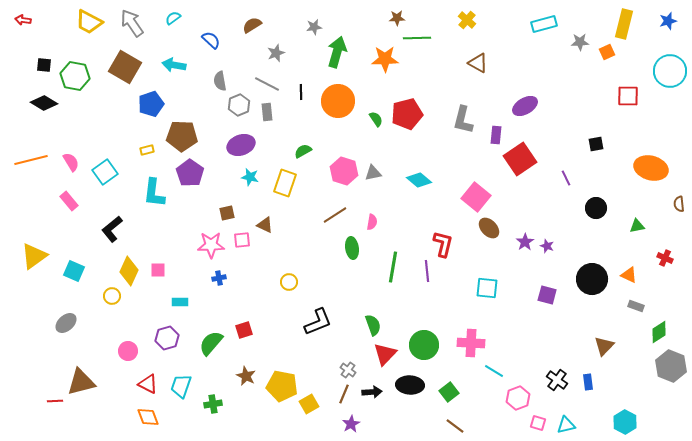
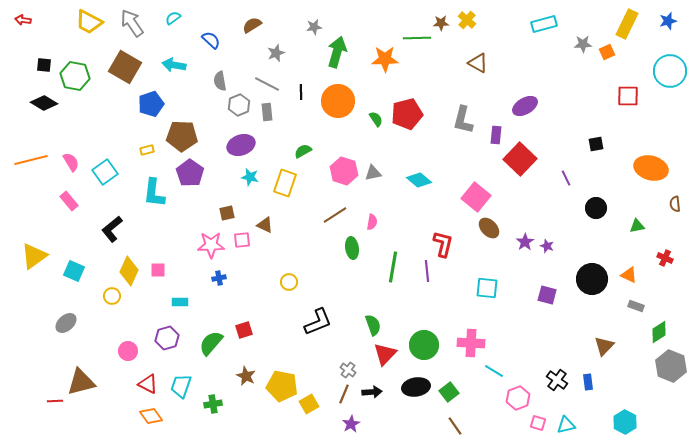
brown star at (397, 18): moved 44 px right, 5 px down
yellow rectangle at (624, 24): moved 3 px right; rotated 12 degrees clockwise
gray star at (580, 42): moved 3 px right, 2 px down
red square at (520, 159): rotated 12 degrees counterclockwise
brown semicircle at (679, 204): moved 4 px left
black ellipse at (410, 385): moved 6 px right, 2 px down; rotated 12 degrees counterclockwise
orange diamond at (148, 417): moved 3 px right, 1 px up; rotated 15 degrees counterclockwise
brown line at (455, 426): rotated 18 degrees clockwise
